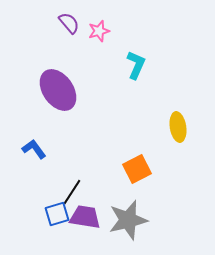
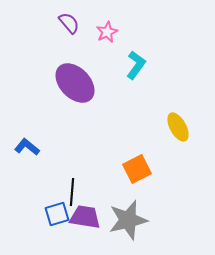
pink star: moved 8 px right, 1 px down; rotated 10 degrees counterclockwise
cyan L-shape: rotated 12 degrees clockwise
purple ellipse: moved 17 px right, 7 px up; rotated 9 degrees counterclockwise
yellow ellipse: rotated 20 degrees counterclockwise
blue L-shape: moved 7 px left, 2 px up; rotated 15 degrees counterclockwise
black line: rotated 28 degrees counterclockwise
